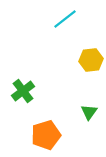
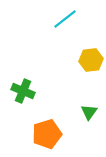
green cross: rotated 30 degrees counterclockwise
orange pentagon: moved 1 px right, 1 px up
